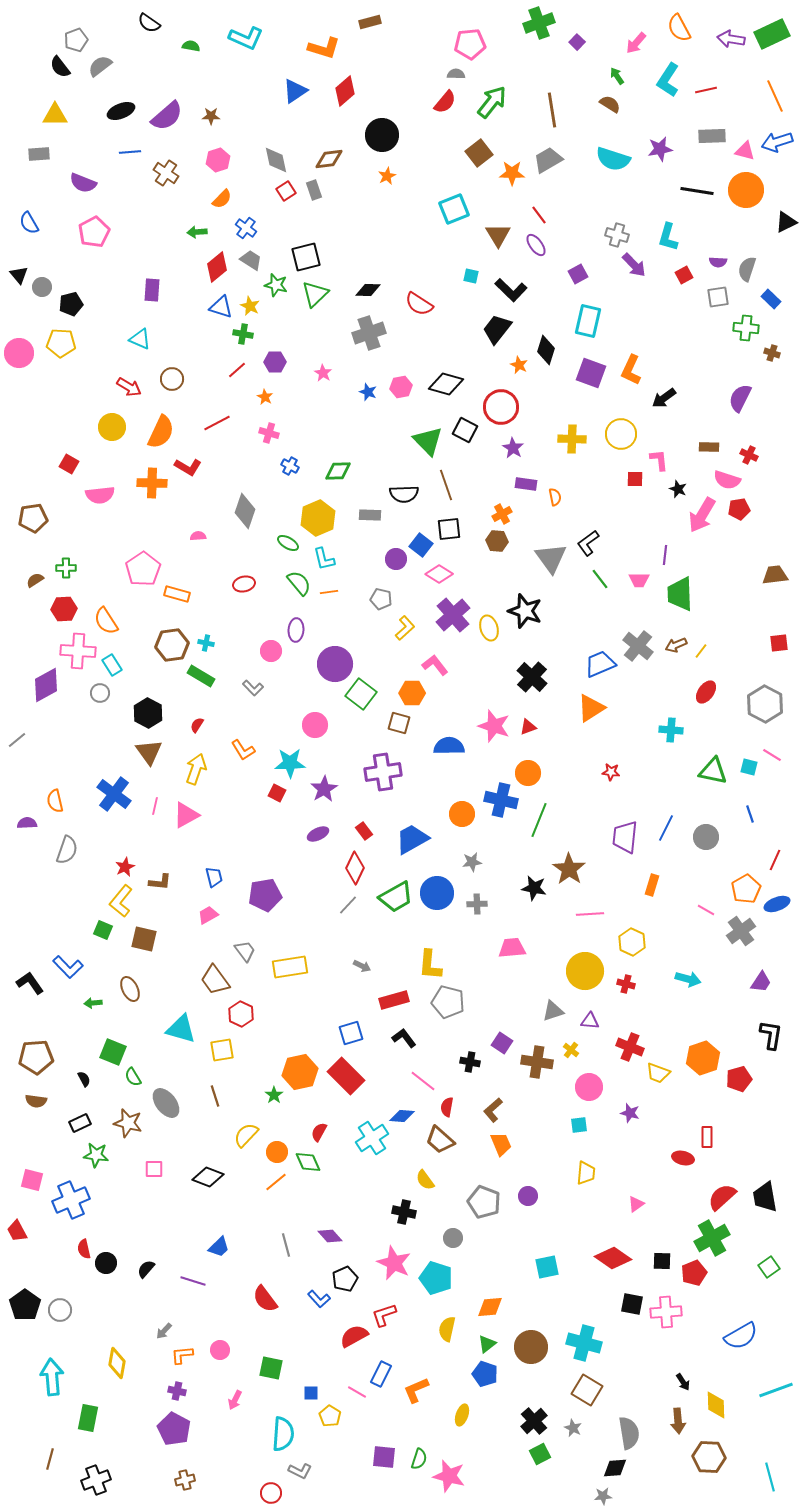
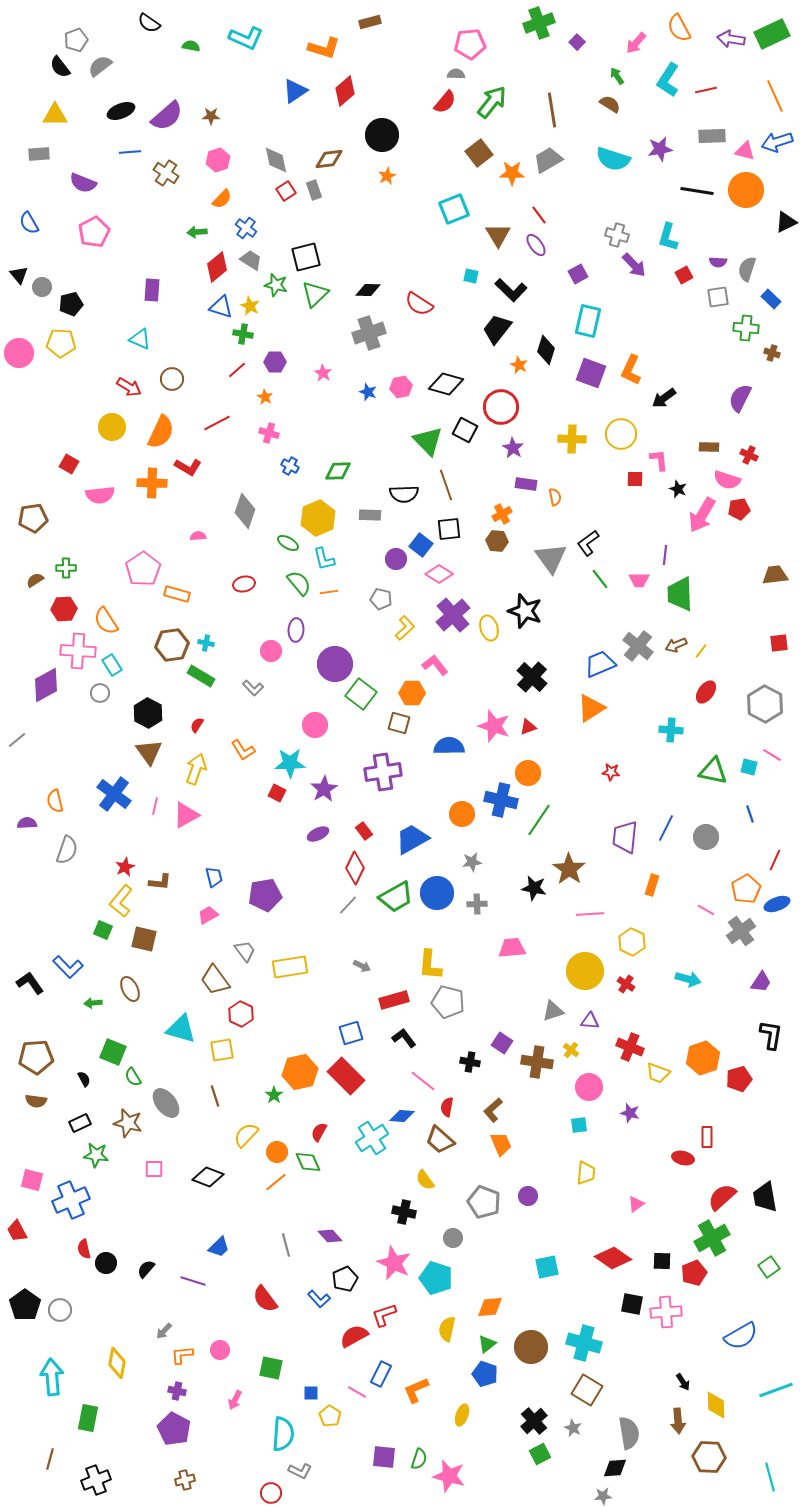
green line at (539, 820): rotated 12 degrees clockwise
red cross at (626, 984): rotated 18 degrees clockwise
